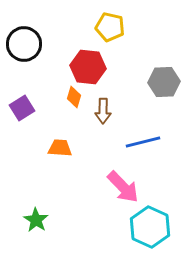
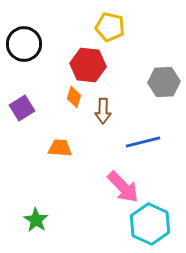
red hexagon: moved 2 px up
cyan hexagon: moved 3 px up
